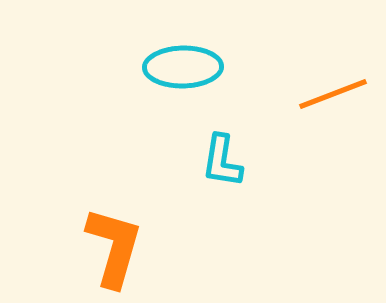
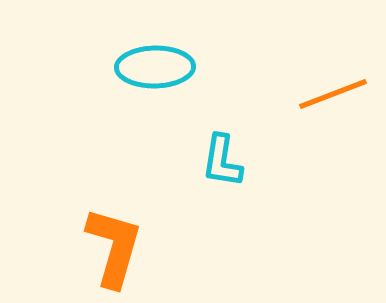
cyan ellipse: moved 28 px left
